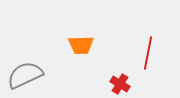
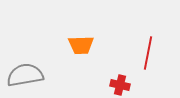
gray semicircle: rotated 15 degrees clockwise
red cross: moved 1 px down; rotated 18 degrees counterclockwise
